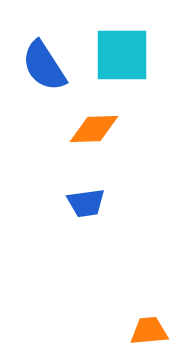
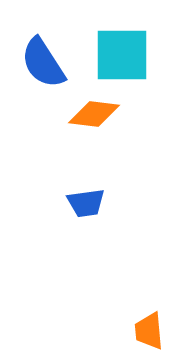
blue semicircle: moved 1 px left, 3 px up
orange diamond: moved 15 px up; rotated 9 degrees clockwise
orange trapezoid: rotated 90 degrees counterclockwise
